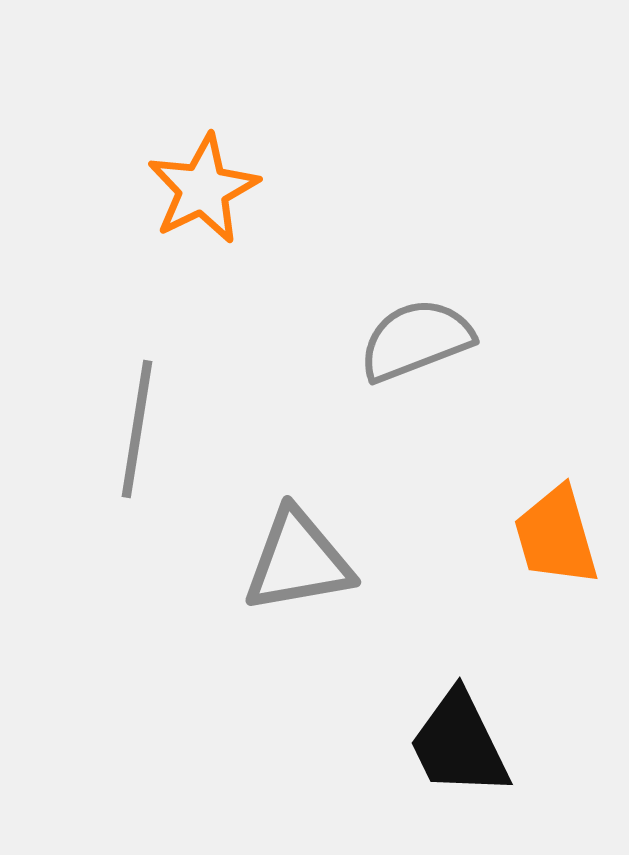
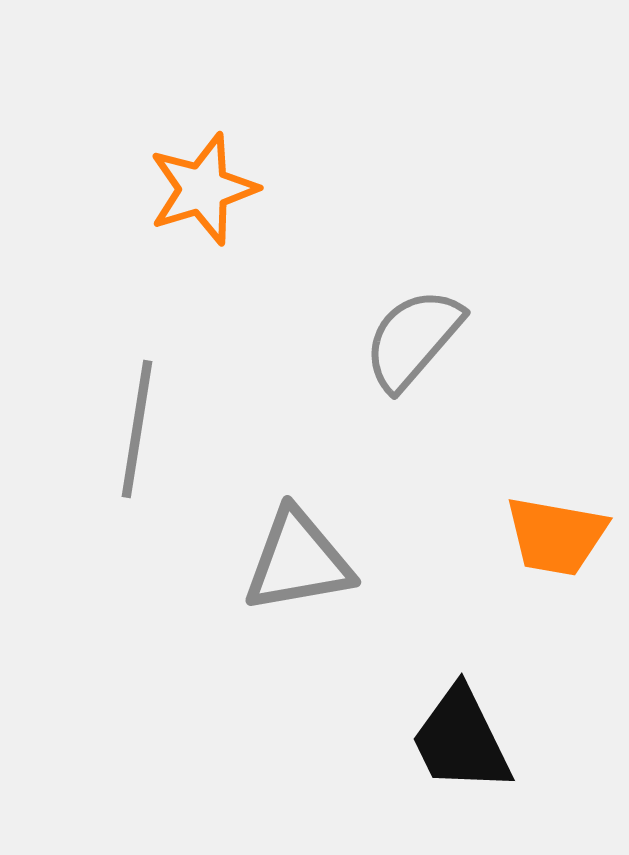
orange star: rotated 9 degrees clockwise
gray semicircle: moved 3 px left, 1 px up; rotated 28 degrees counterclockwise
orange trapezoid: rotated 64 degrees counterclockwise
black trapezoid: moved 2 px right, 4 px up
